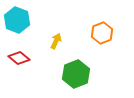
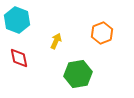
red diamond: rotated 40 degrees clockwise
green hexagon: moved 2 px right; rotated 12 degrees clockwise
